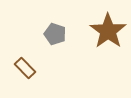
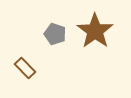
brown star: moved 13 px left
